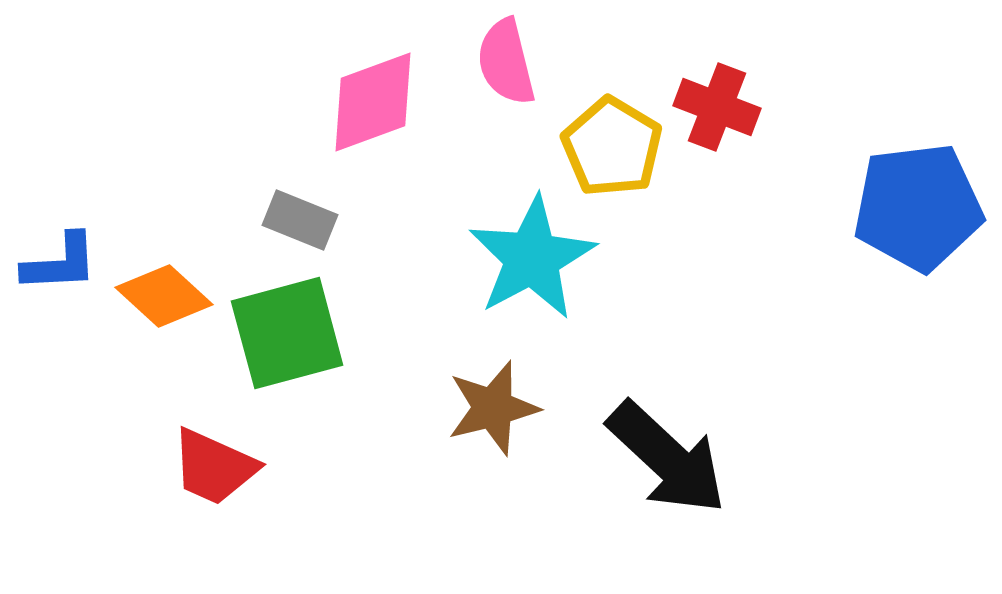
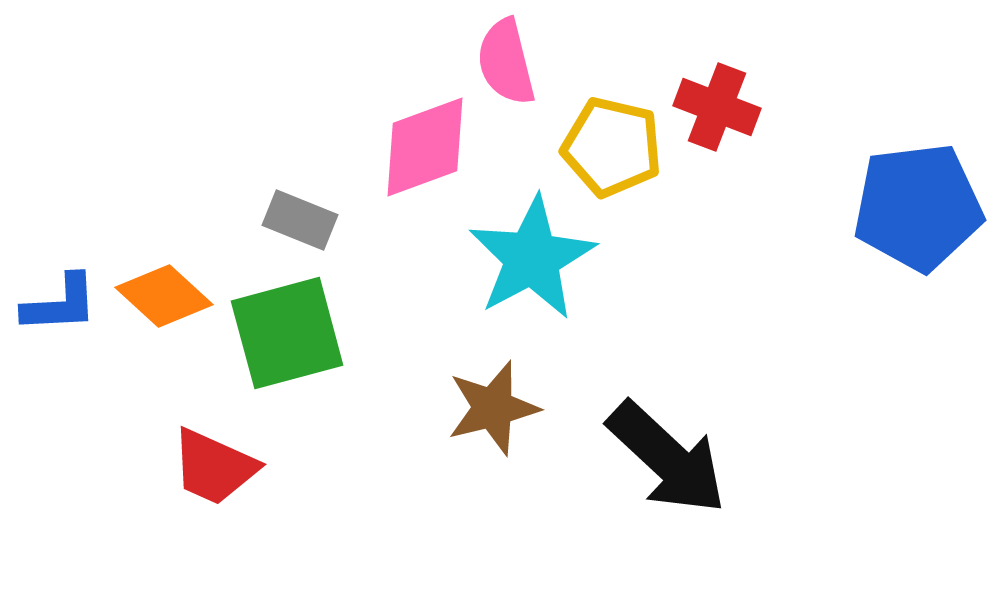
pink diamond: moved 52 px right, 45 px down
yellow pentagon: rotated 18 degrees counterclockwise
blue L-shape: moved 41 px down
